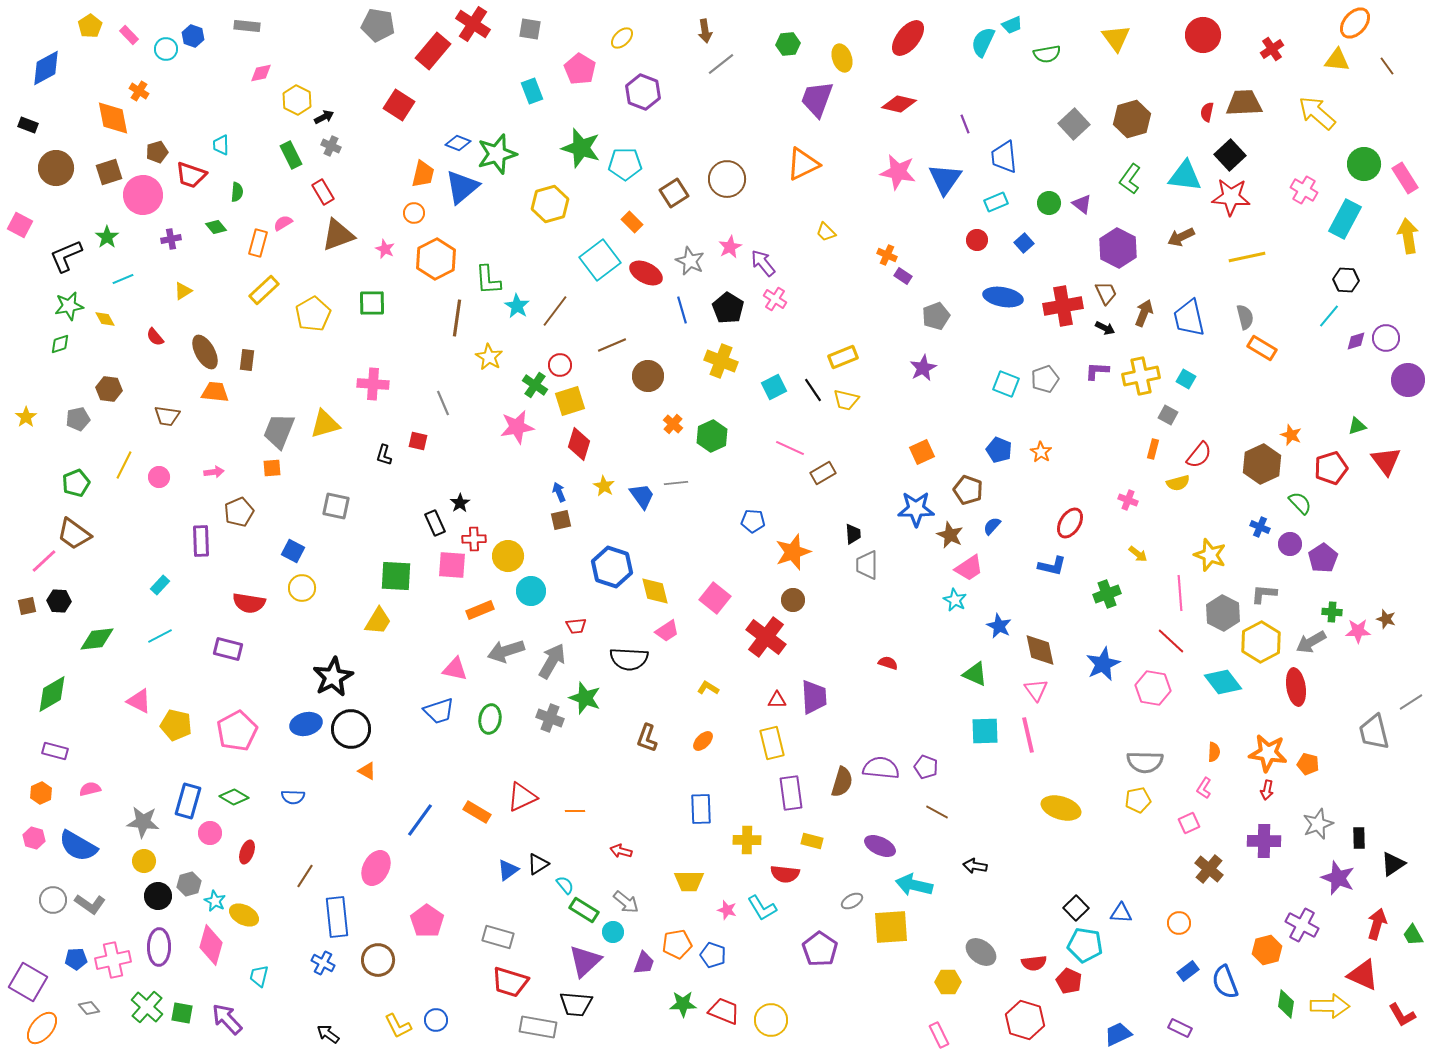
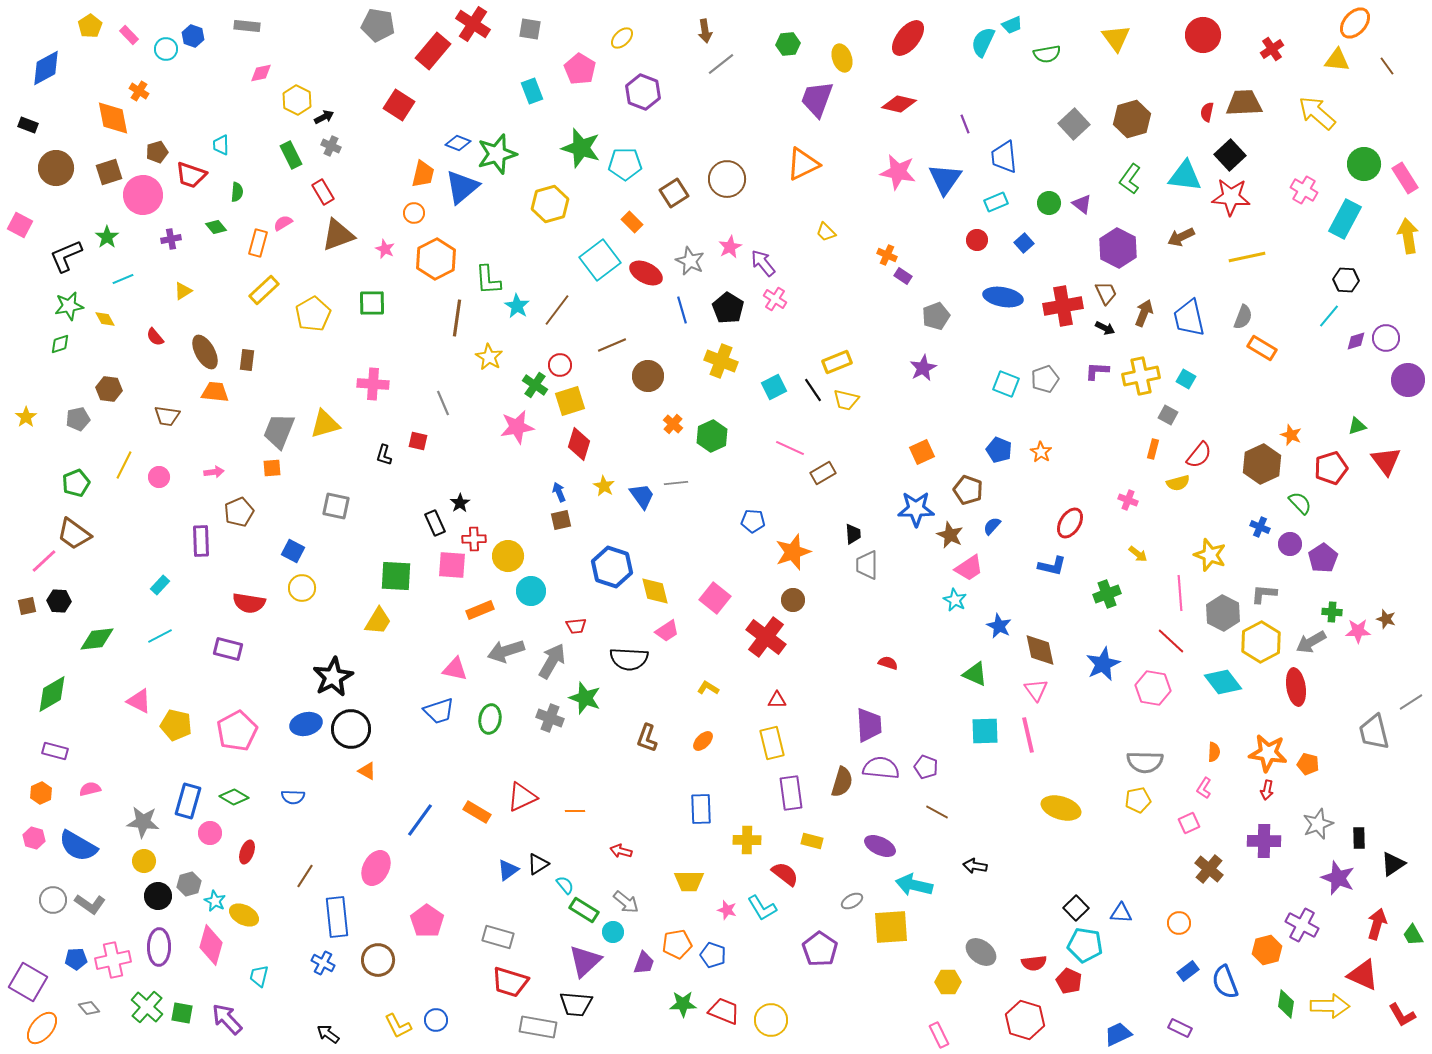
brown line at (555, 311): moved 2 px right, 1 px up
gray semicircle at (1245, 317): moved 2 px left; rotated 35 degrees clockwise
yellow rectangle at (843, 357): moved 6 px left, 5 px down
purple trapezoid at (814, 697): moved 55 px right, 28 px down
red semicircle at (785, 874): rotated 148 degrees counterclockwise
